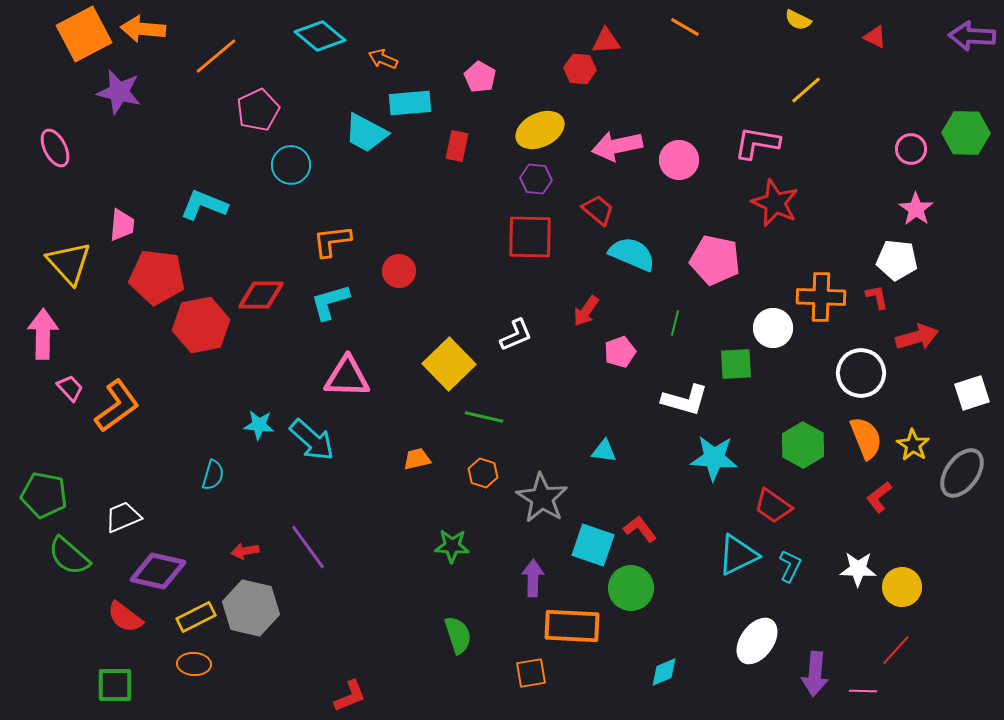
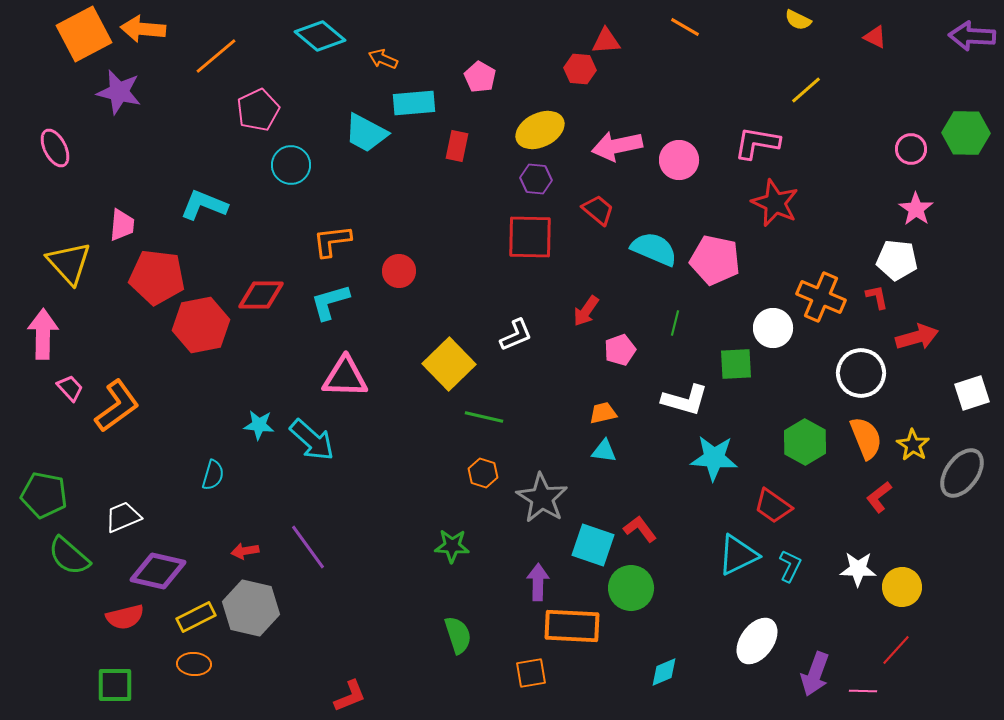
cyan rectangle at (410, 103): moved 4 px right
cyan semicircle at (632, 254): moved 22 px right, 5 px up
orange cross at (821, 297): rotated 21 degrees clockwise
pink pentagon at (620, 352): moved 2 px up
pink triangle at (347, 377): moved 2 px left
green hexagon at (803, 445): moved 2 px right, 3 px up
orange trapezoid at (417, 459): moved 186 px right, 46 px up
purple arrow at (533, 578): moved 5 px right, 4 px down
red semicircle at (125, 617): rotated 51 degrees counterclockwise
purple arrow at (815, 674): rotated 15 degrees clockwise
